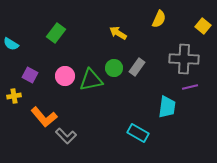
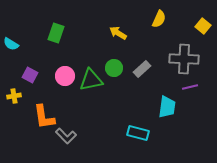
green rectangle: rotated 18 degrees counterclockwise
gray rectangle: moved 5 px right, 2 px down; rotated 12 degrees clockwise
orange L-shape: rotated 32 degrees clockwise
cyan rectangle: rotated 15 degrees counterclockwise
